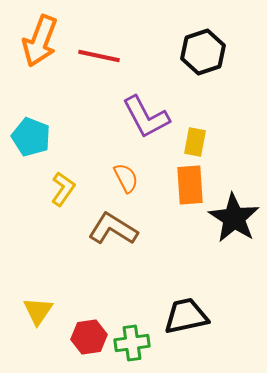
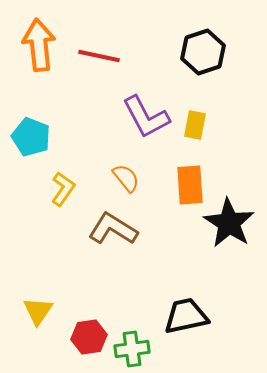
orange arrow: moved 1 px left, 4 px down; rotated 153 degrees clockwise
yellow rectangle: moved 17 px up
orange semicircle: rotated 12 degrees counterclockwise
black star: moved 5 px left, 5 px down
green cross: moved 6 px down
